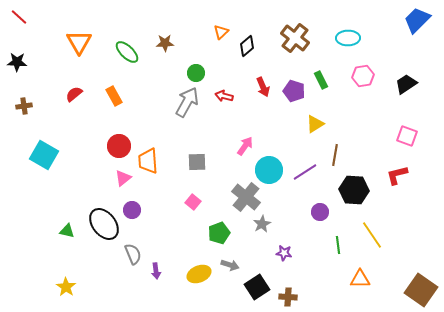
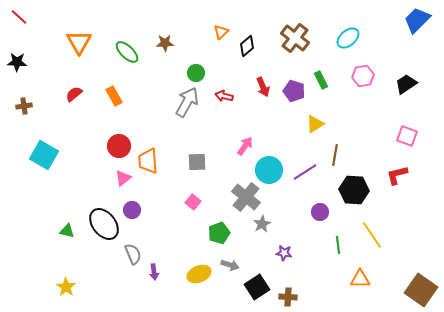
cyan ellipse at (348, 38): rotated 40 degrees counterclockwise
purple arrow at (156, 271): moved 2 px left, 1 px down
